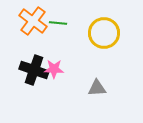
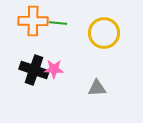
orange cross: rotated 36 degrees counterclockwise
